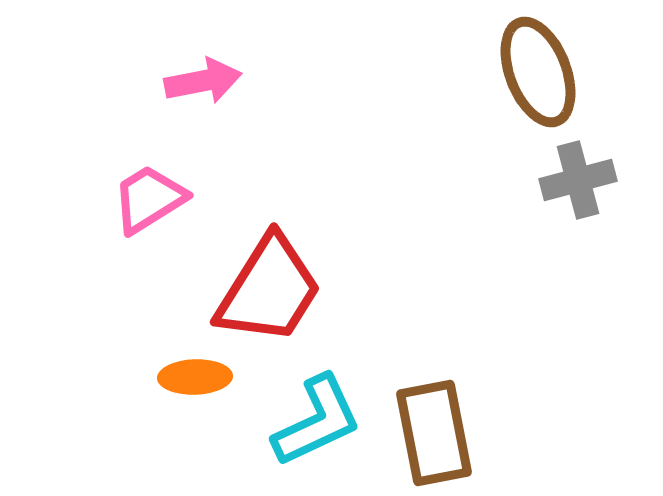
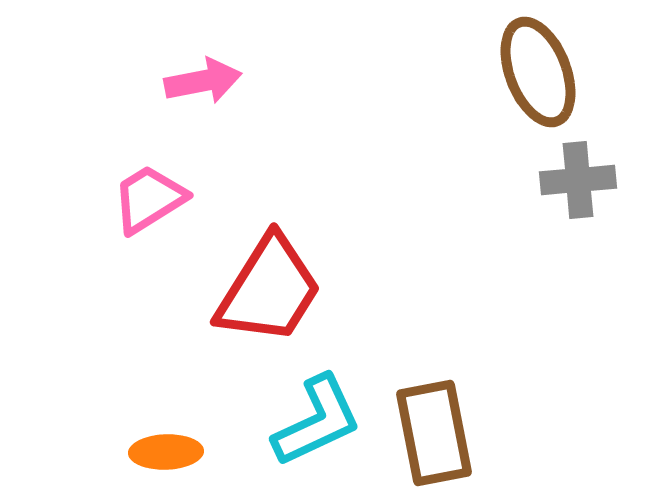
gray cross: rotated 10 degrees clockwise
orange ellipse: moved 29 px left, 75 px down
